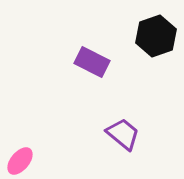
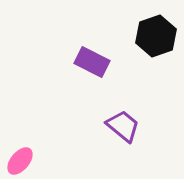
purple trapezoid: moved 8 px up
